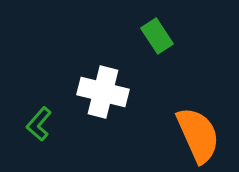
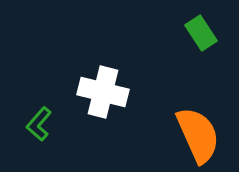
green rectangle: moved 44 px right, 3 px up
